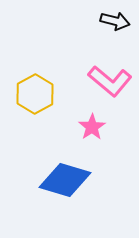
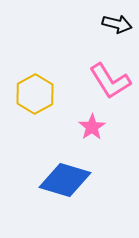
black arrow: moved 2 px right, 3 px down
pink L-shape: rotated 18 degrees clockwise
